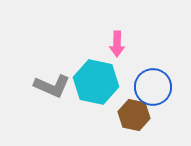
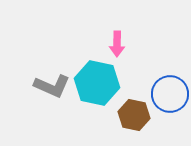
cyan hexagon: moved 1 px right, 1 px down
blue circle: moved 17 px right, 7 px down
